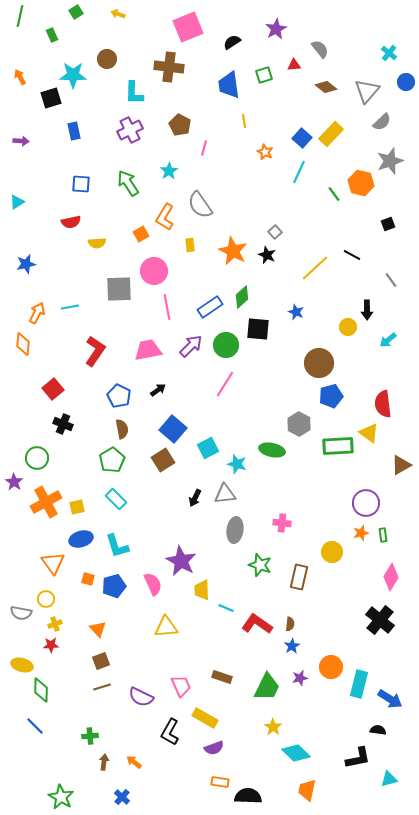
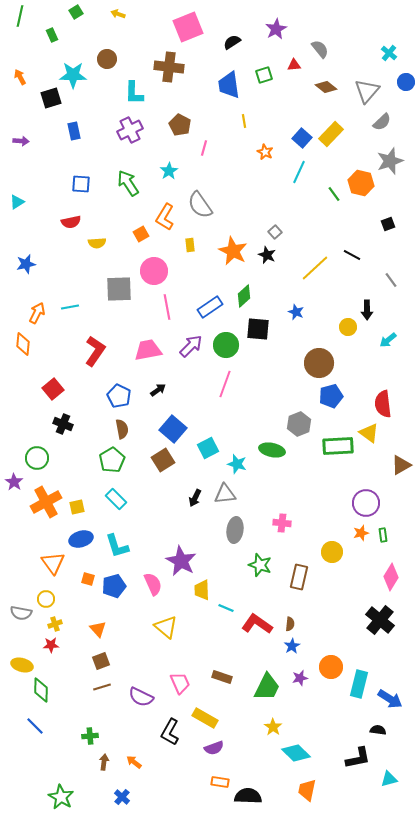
green diamond at (242, 297): moved 2 px right, 1 px up
pink line at (225, 384): rotated 12 degrees counterclockwise
gray hexagon at (299, 424): rotated 10 degrees clockwise
yellow triangle at (166, 627): rotated 45 degrees clockwise
pink trapezoid at (181, 686): moved 1 px left, 3 px up
